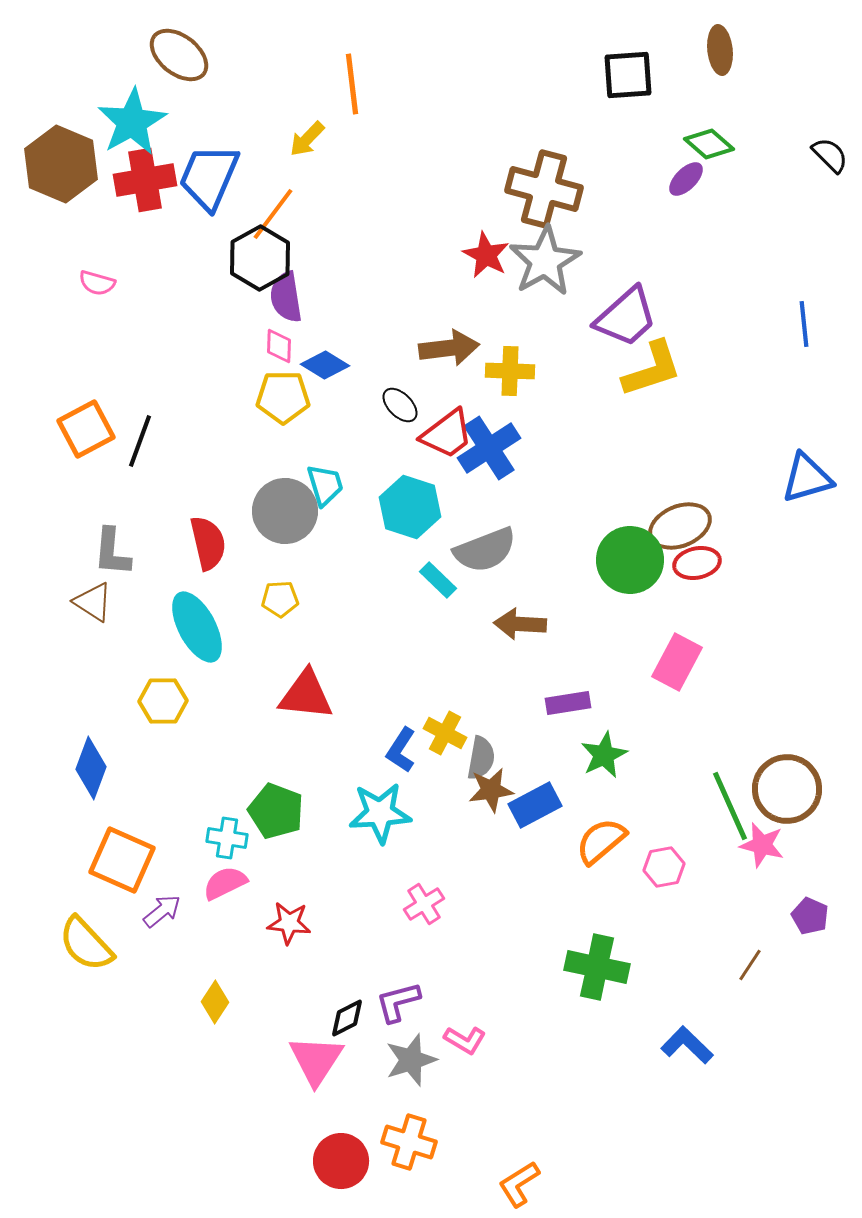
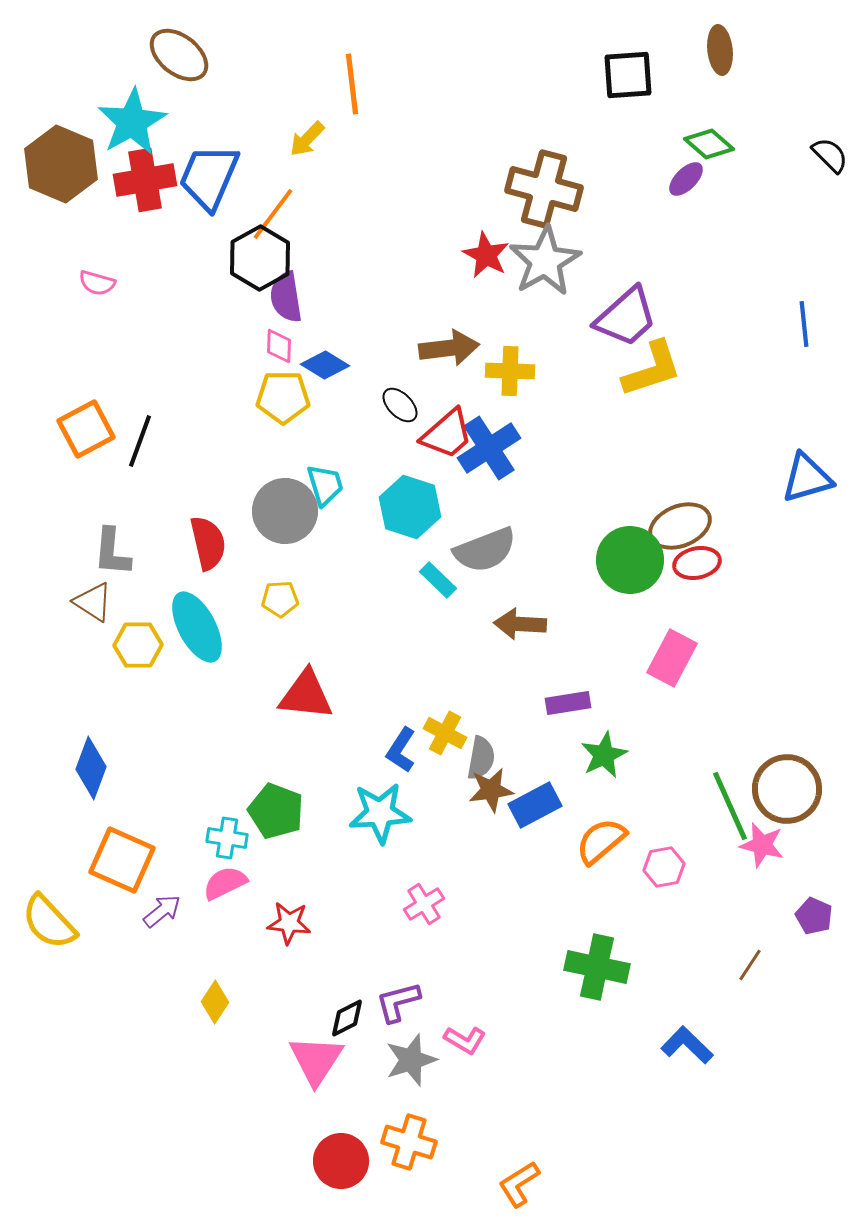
red trapezoid at (447, 434): rotated 4 degrees counterclockwise
pink rectangle at (677, 662): moved 5 px left, 4 px up
yellow hexagon at (163, 701): moved 25 px left, 56 px up
purple pentagon at (810, 916): moved 4 px right
yellow semicircle at (86, 944): moved 37 px left, 22 px up
